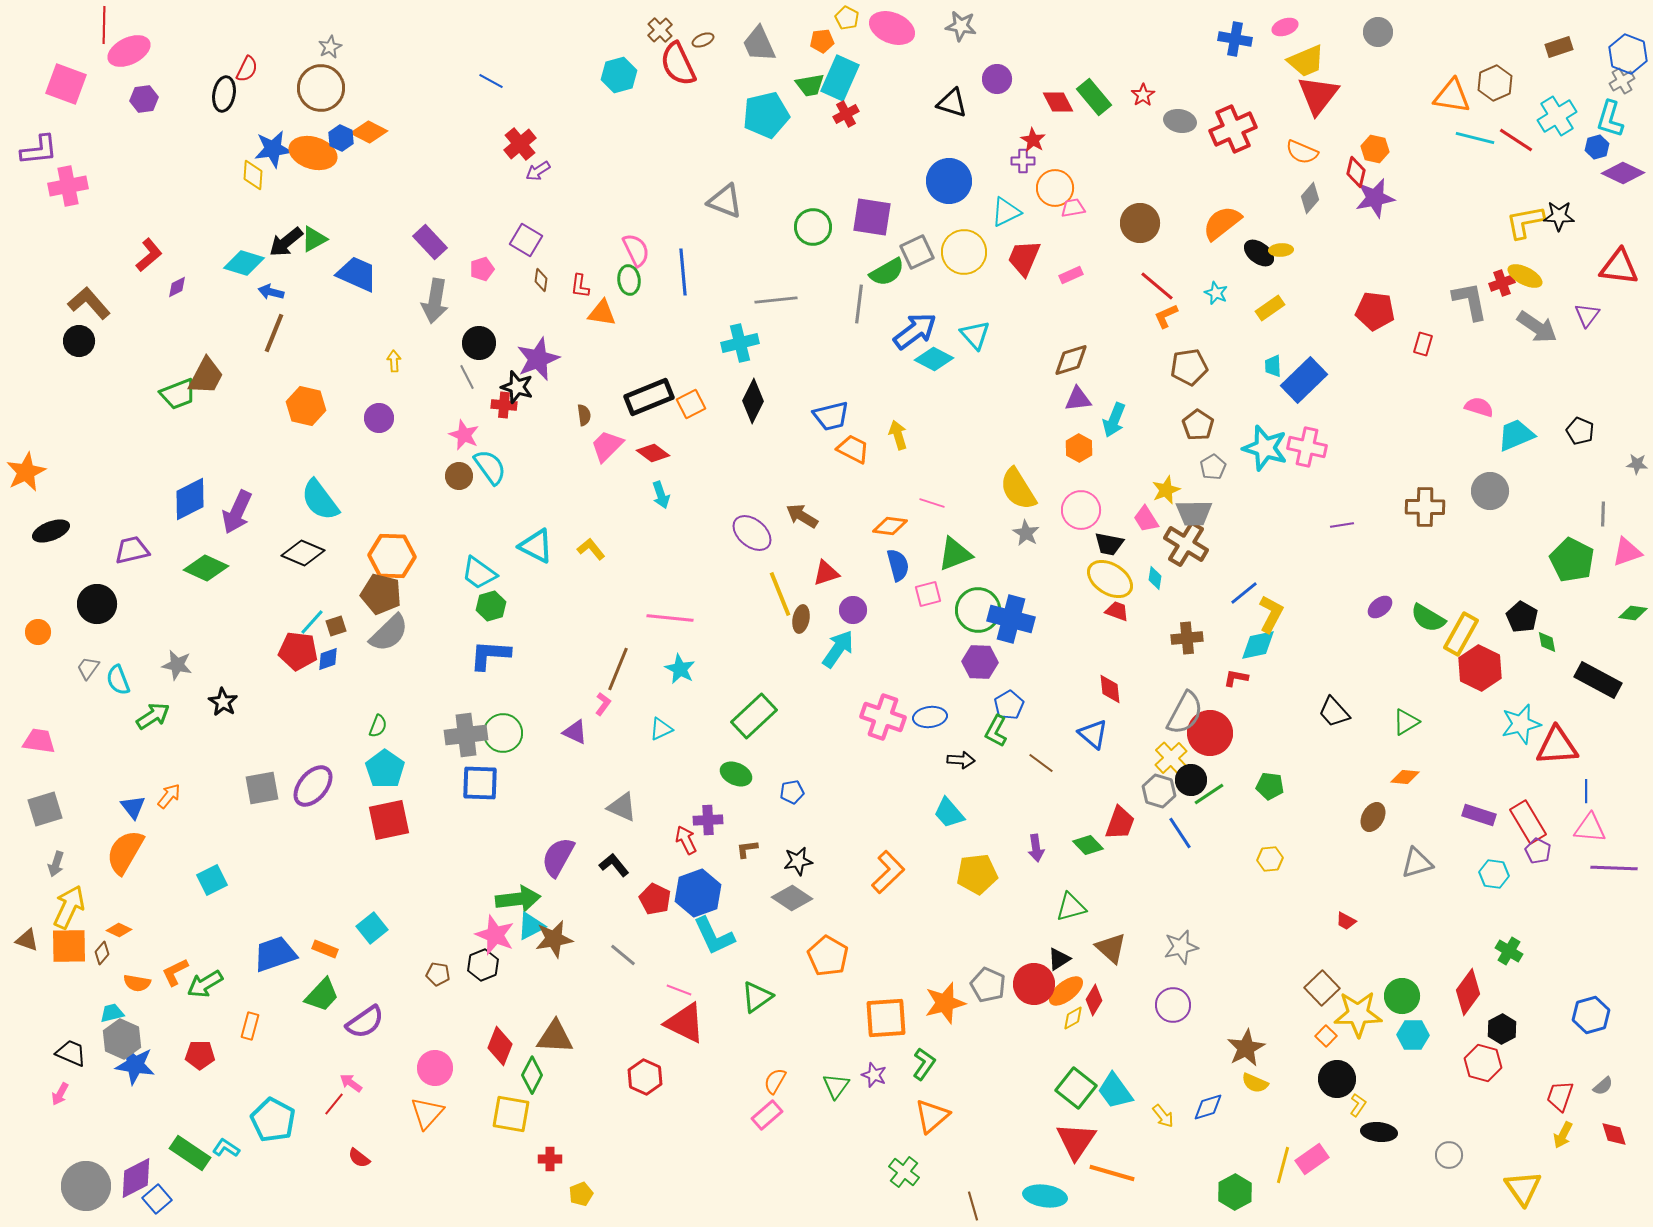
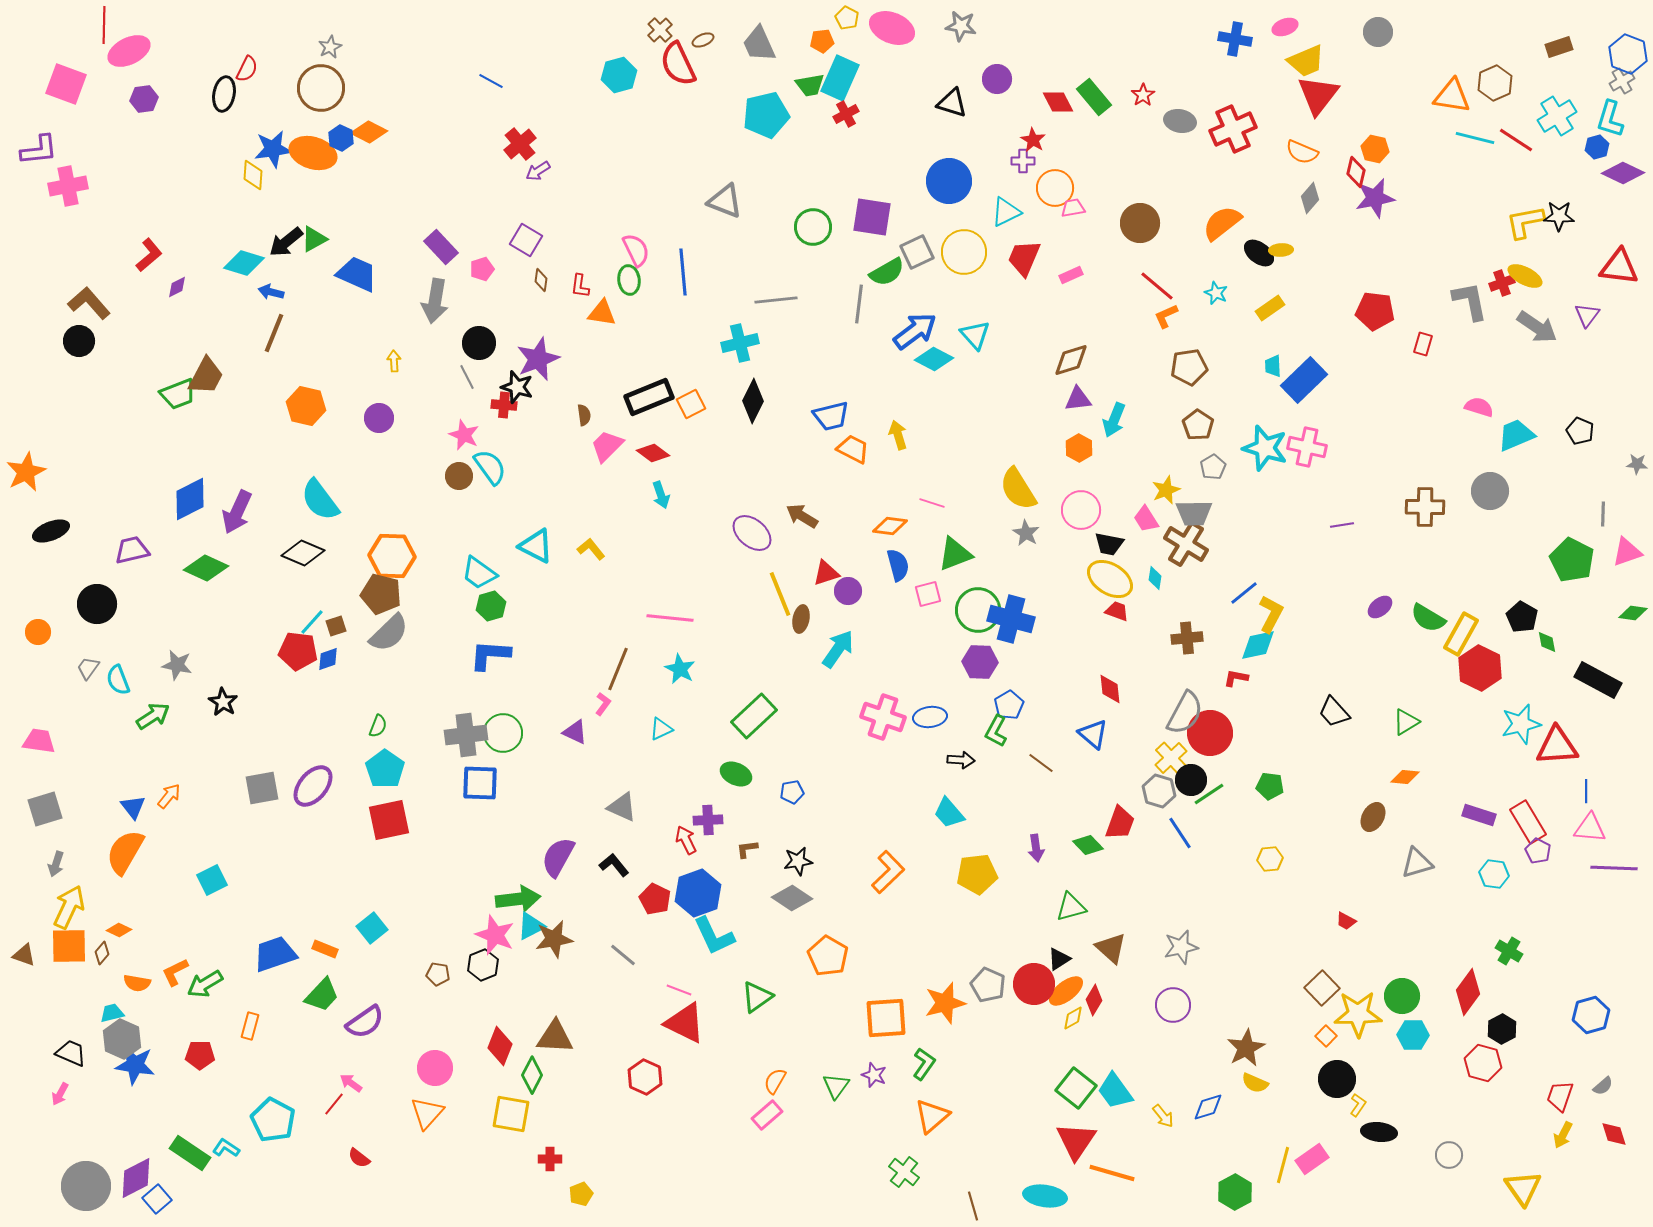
purple rectangle at (430, 242): moved 11 px right, 5 px down
purple circle at (853, 610): moved 5 px left, 19 px up
brown triangle at (27, 940): moved 3 px left, 15 px down
